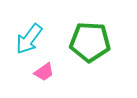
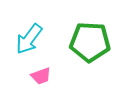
pink trapezoid: moved 3 px left, 4 px down; rotated 15 degrees clockwise
